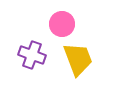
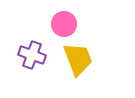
pink circle: moved 2 px right
